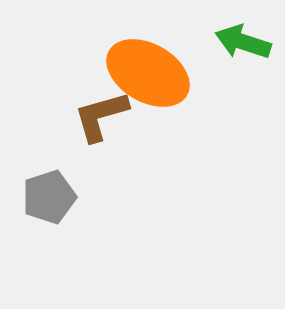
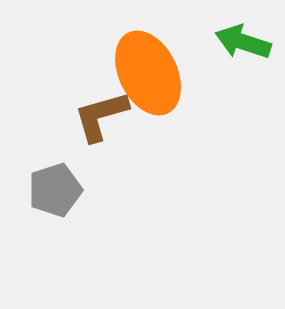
orange ellipse: rotated 34 degrees clockwise
gray pentagon: moved 6 px right, 7 px up
